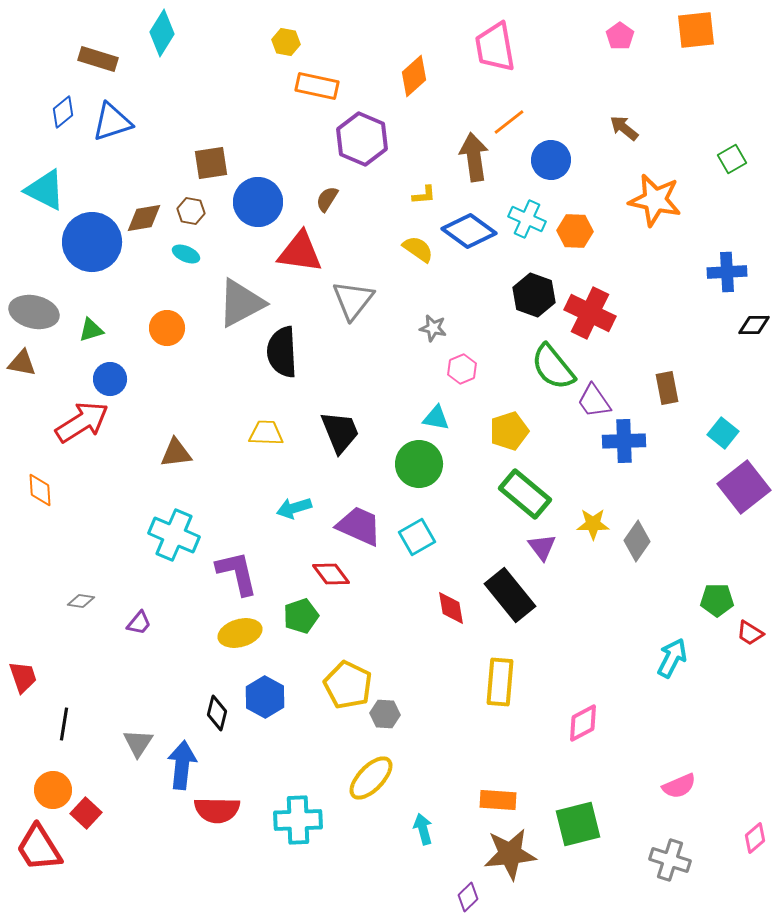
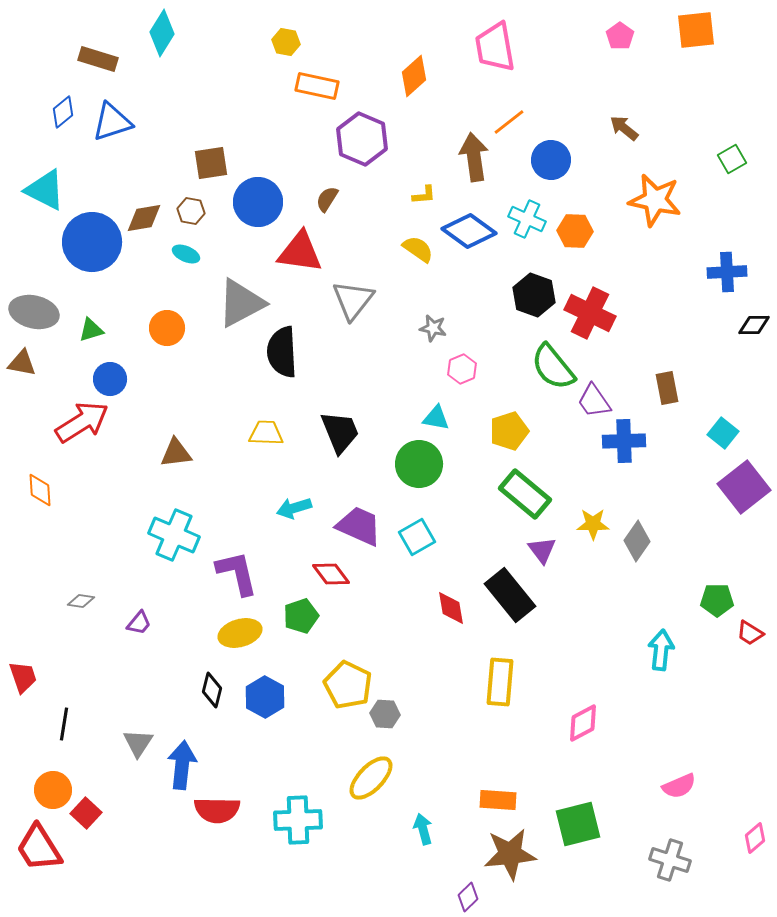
purple triangle at (542, 547): moved 3 px down
cyan arrow at (672, 658): moved 11 px left, 8 px up; rotated 21 degrees counterclockwise
black diamond at (217, 713): moved 5 px left, 23 px up
